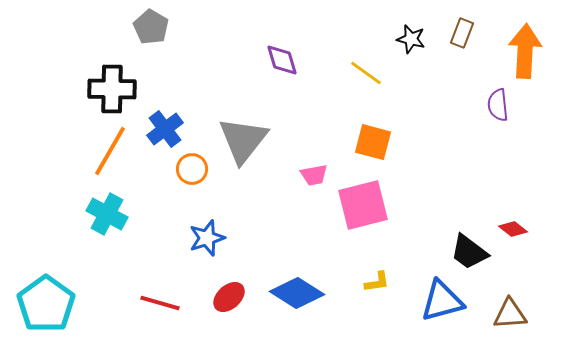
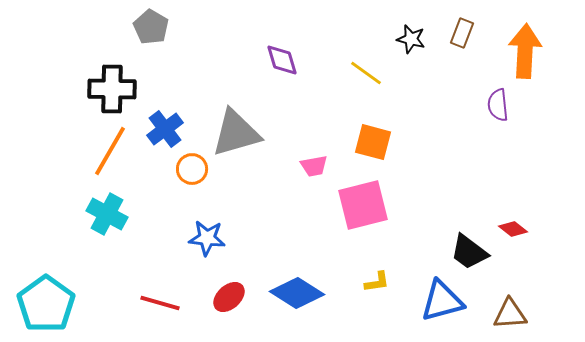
gray triangle: moved 7 px left, 7 px up; rotated 36 degrees clockwise
pink trapezoid: moved 9 px up
blue star: rotated 24 degrees clockwise
